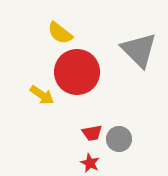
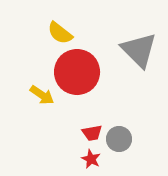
red star: moved 1 px right, 4 px up
